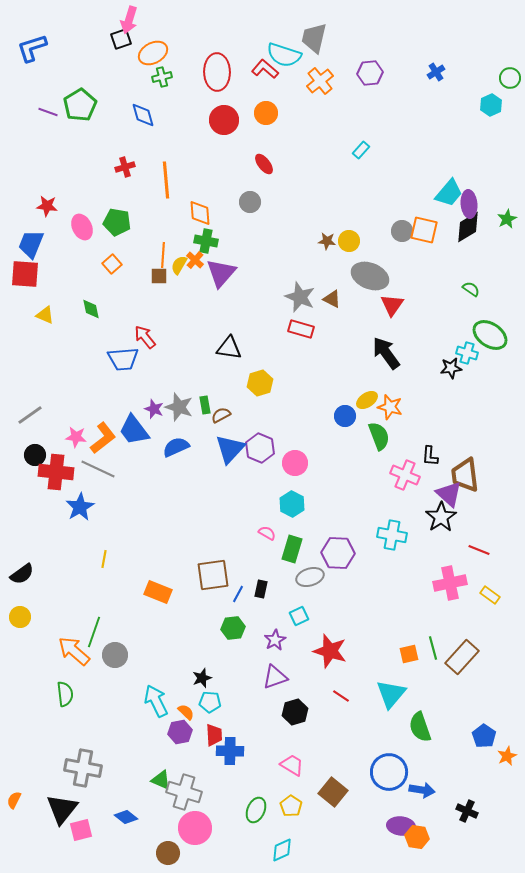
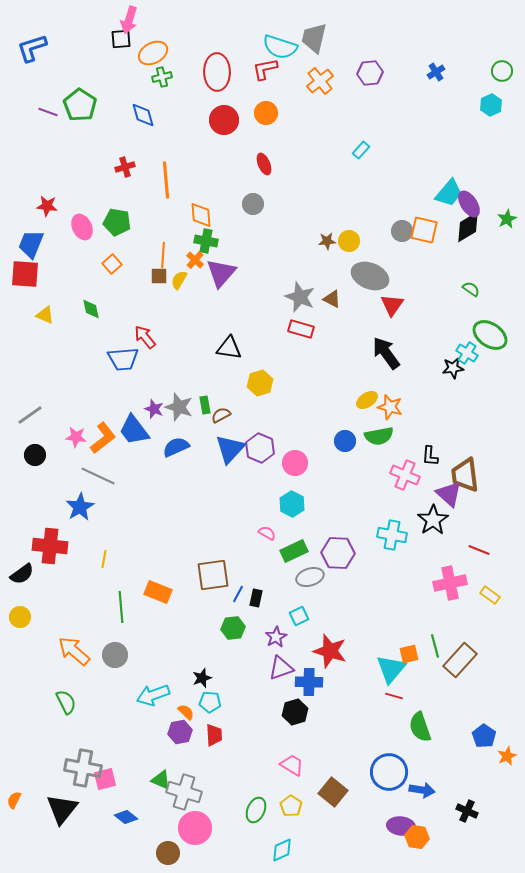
black square at (121, 39): rotated 15 degrees clockwise
cyan semicircle at (284, 55): moved 4 px left, 8 px up
red L-shape at (265, 69): rotated 52 degrees counterclockwise
green circle at (510, 78): moved 8 px left, 7 px up
green pentagon at (80, 105): rotated 8 degrees counterclockwise
red ellipse at (264, 164): rotated 15 degrees clockwise
gray circle at (250, 202): moved 3 px right, 2 px down
purple ellipse at (469, 204): rotated 28 degrees counterclockwise
orange diamond at (200, 213): moved 1 px right, 2 px down
brown star at (327, 241): rotated 12 degrees counterclockwise
yellow semicircle at (179, 265): moved 15 px down
cyan cross at (467, 353): rotated 15 degrees clockwise
black star at (451, 368): moved 2 px right
blue circle at (345, 416): moved 25 px down
green semicircle at (379, 436): rotated 100 degrees clockwise
gray line at (98, 469): moved 7 px down
red cross at (56, 472): moved 6 px left, 74 px down
black star at (441, 517): moved 8 px left, 3 px down
green rectangle at (292, 549): moved 2 px right, 2 px down; rotated 48 degrees clockwise
black rectangle at (261, 589): moved 5 px left, 9 px down
green line at (94, 632): moved 27 px right, 25 px up; rotated 24 degrees counterclockwise
purple star at (275, 640): moved 1 px right, 3 px up
green line at (433, 648): moved 2 px right, 2 px up
brown rectangle at (462, 657): moved 2 px left, 3 px down
purple triangle at (275, 677): moved 6 px right, 9 px up
green semicircle at (65, 694): moved 1 px right, 8 px down; rotated 20 degrees counterclockwise
cyan triangle at (391, 694): moved 25 px up
red line at (341, 696): moved 53 px right; rotated 18 degrees counterclockwise
cyan arrow at (156, 701): moved 3 px left, 6 px up; rotated 84 degrees counterclockwise
blue cross at (230, 751): moved 79 px right, 69 px up
pink square at (81, 830): moved 24 px right, 51 px up
